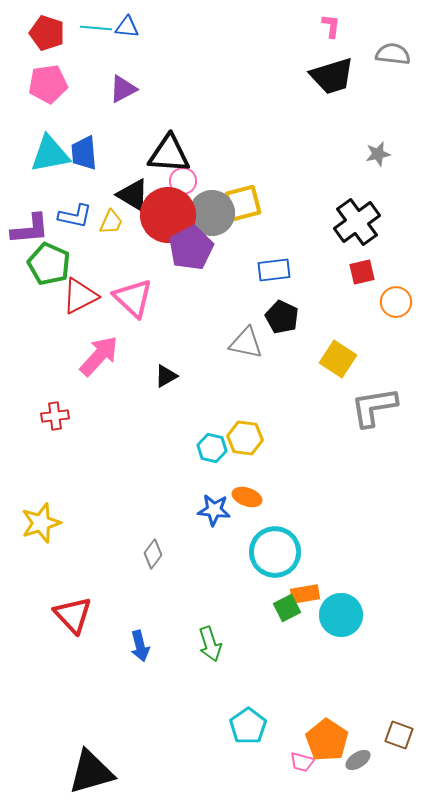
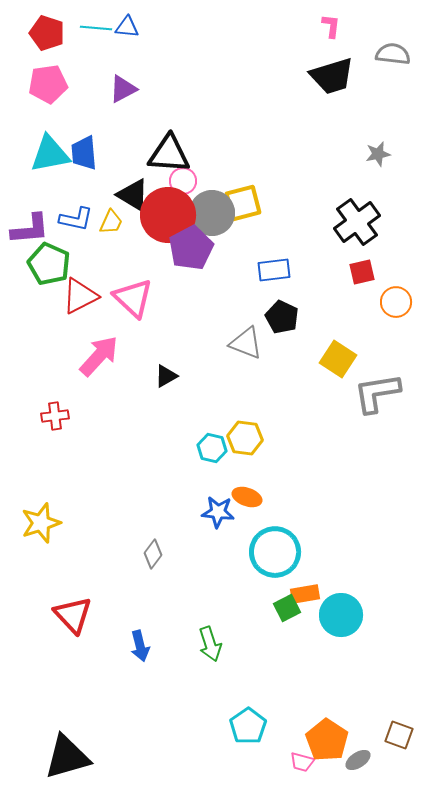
blue L-shape at (75, 216): moved 1 px right, 3 px down
gray triangle at (246, 343): rotated 9 degrees clockwise
gray L-shape at (374, 407): moved 3 px right, 14 px up
blue star at (214, 510): moved 4 px right, 2 px down
black triangle at (91, 772): moved 24 px left, 15 px up
